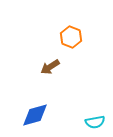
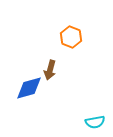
brown arrow: moved 3 px down; rotated 42 degrees counterclockwise
blue diamond: moved 6 px left, 27 px up
